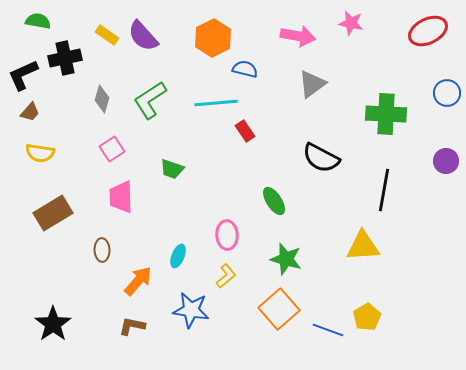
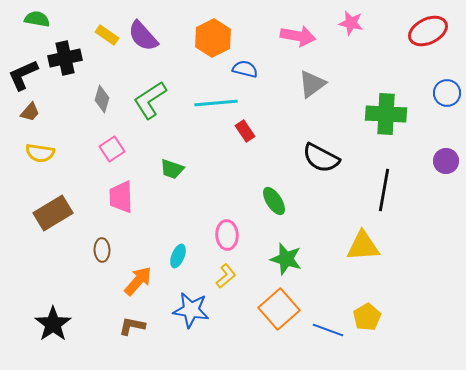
green semicircle: moved 1 px left, 2 px up
